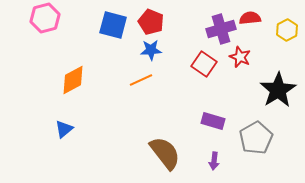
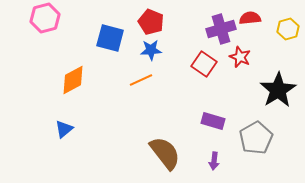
blue square: moved 3 px left, 13 px down
yellow hexagon: moved 1 px right, 1 px up; rotated 10 degrees clockwise
